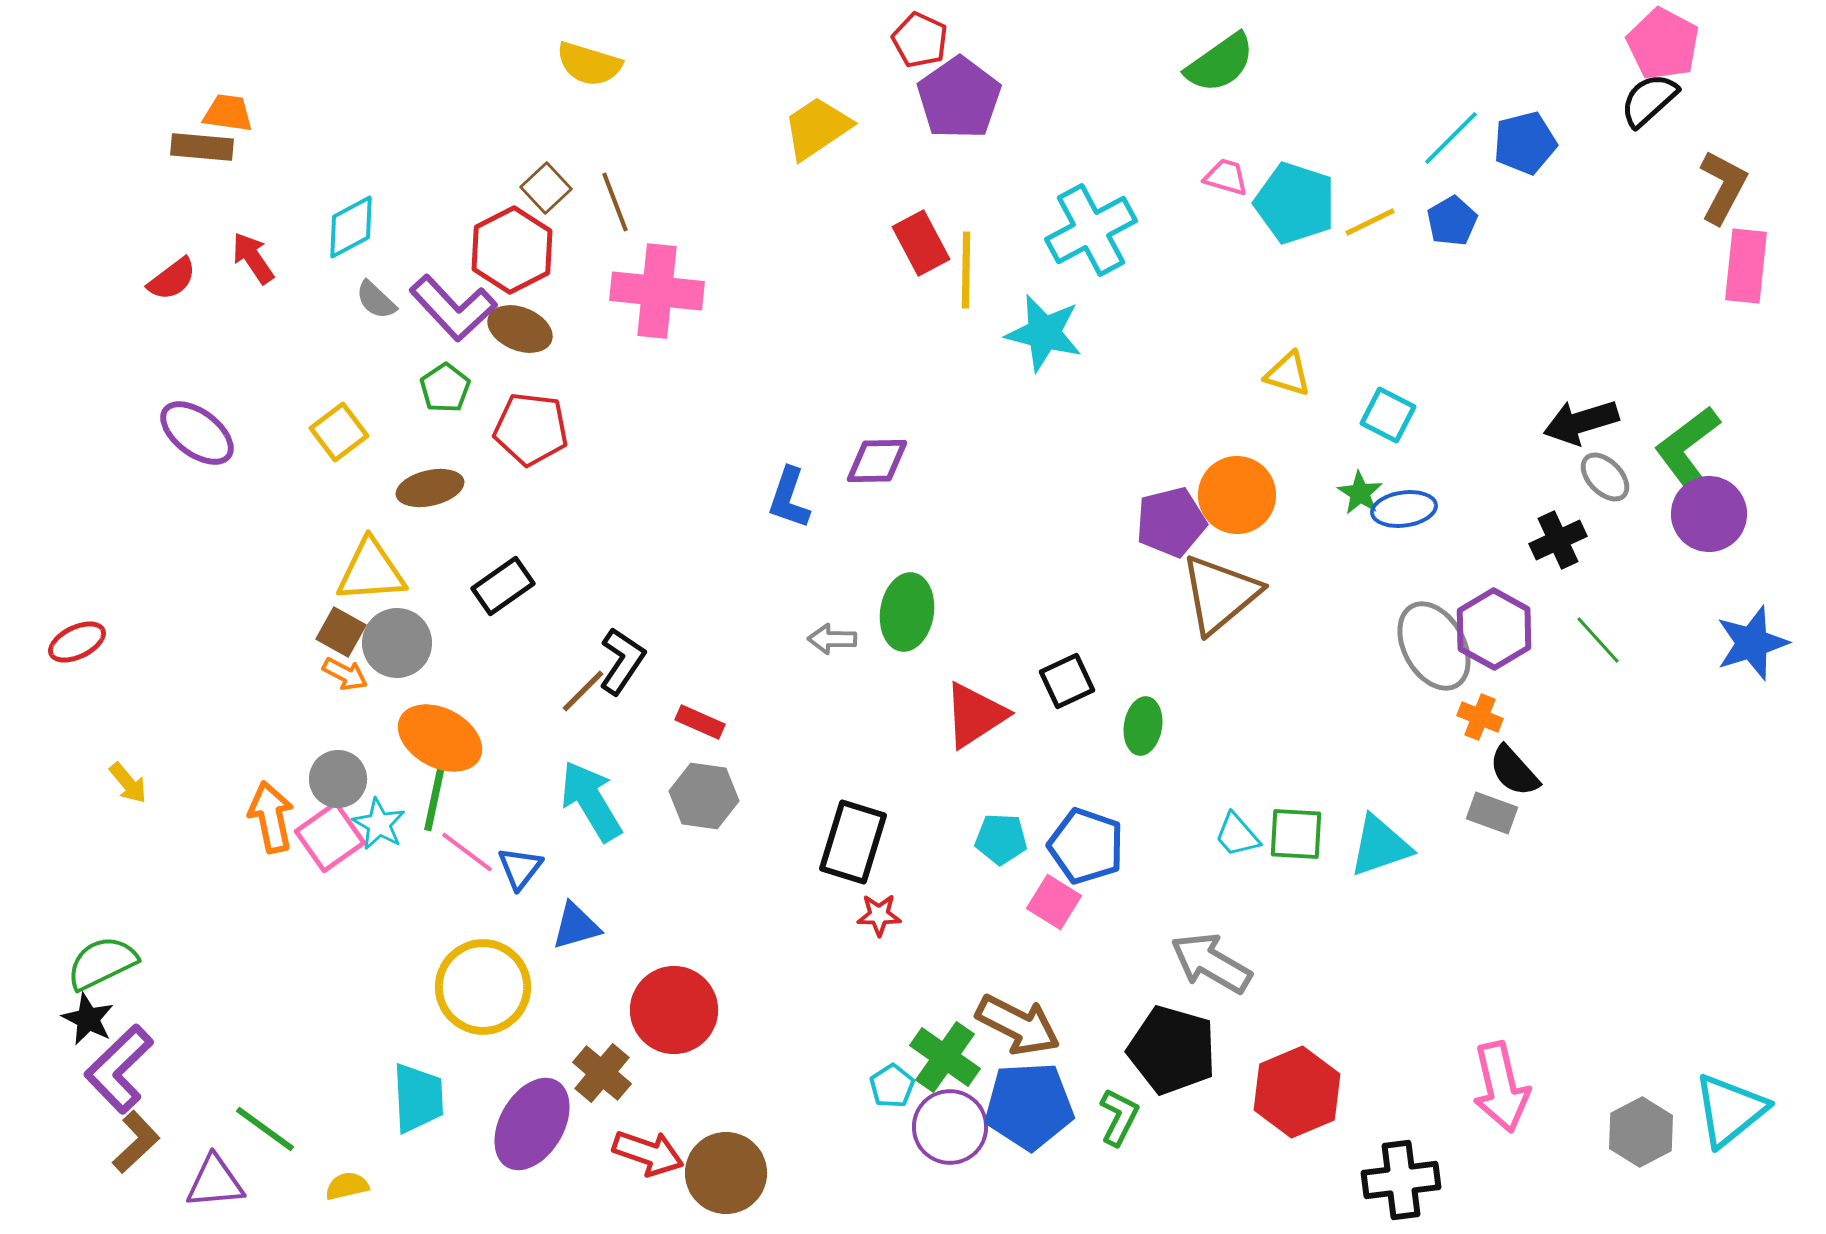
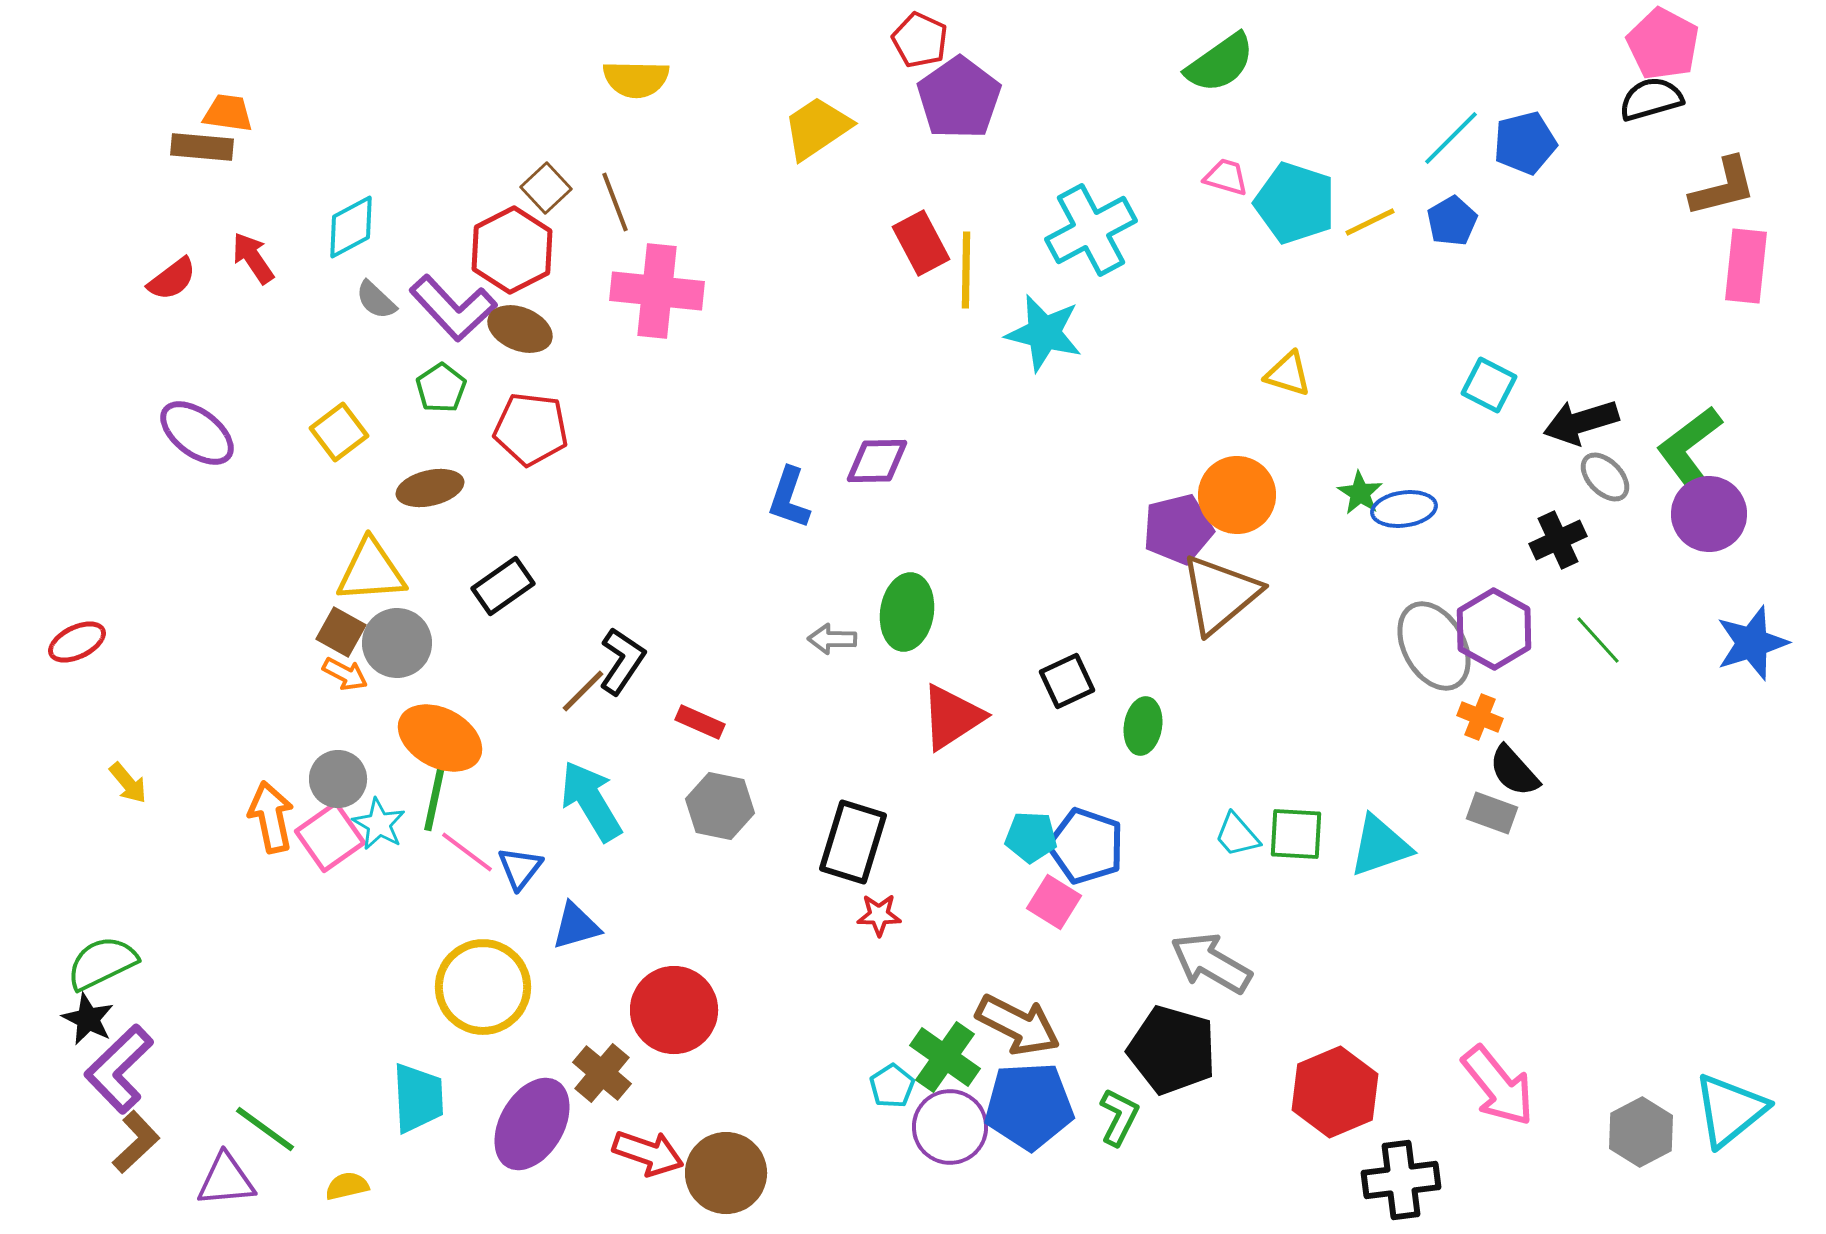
yellow semicircle at (589, 64): moved 47 px right, 15 px down; rotated 16 degrees counterclockwise
black semicircle at (1649, 100): moved 2 px right, 1 px up; rotated 26 degrees clockwise
brown L-shape at (1723, 187): rotated 48 degrees clockwise
green pentagon at (445, 388): moved 4 px left
cyan square at (1388, 415): moved 101 px right, 30 px up
green L-shape at (1687, 446): moved 2 px right
purple pentagon at (1171, 522): moved 7 px right, 7 px down
red triangle at (975, 715): moved 23 px left, 2 px down
gray hexagon at (704, 796): moved 16 px right, 10 px down; rotated 4 degrees clockwise
cyan pentagon at (1001, 839): moved 30 px right, 2 px up
pink arrow at (1501, 1087): moved 3 px left, 1 px up; rotated 26 degrees counterclockwise
red hexagon at (1297, 1092): moved 38 px right
purple triangle at (215, 1182): moved 11 px right, 2 px up
